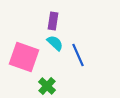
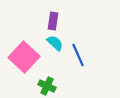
pink square: rotated 24 degrees clockwise
green cross: rotated 18 degrees counterclockwise
